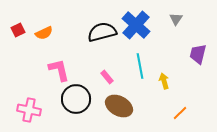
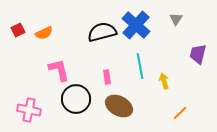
pink rectangle: rotated 32 degrees clockwise
